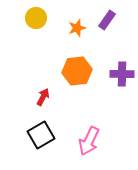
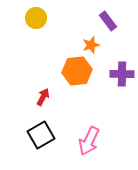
purple rectangle: moved 1 px right, 1 px down; rotated 72 degrees counterclockwise
orange star: moved 14 px right, 17 px down
